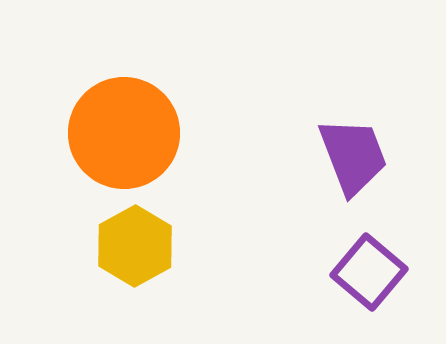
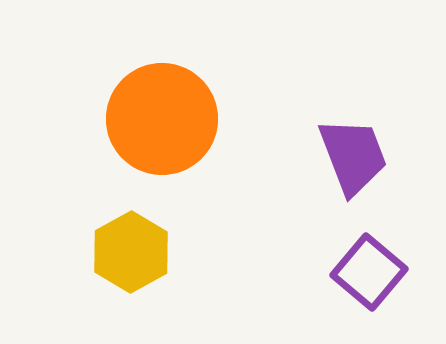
orange circle: moved 38 px right, 14 px up
yellow hexagon: moved 4 px left, 6 px down
